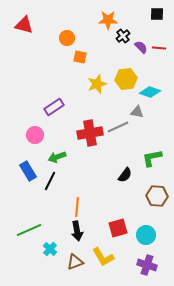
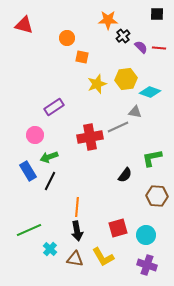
orange square: moved 2 px right
gray triangle: moved 2 px left
red cross: moved 4 px down
green arrow: moved 8 px left
brown triangle: moved 3 px up; rotated 30 degrees clockwise
